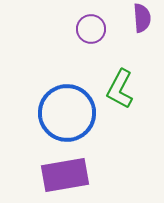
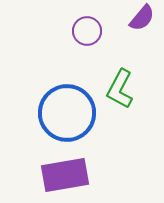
purple semicircle: rotated 44 degrees clockwise
purple circle: moved 4 px left, 2 px down
